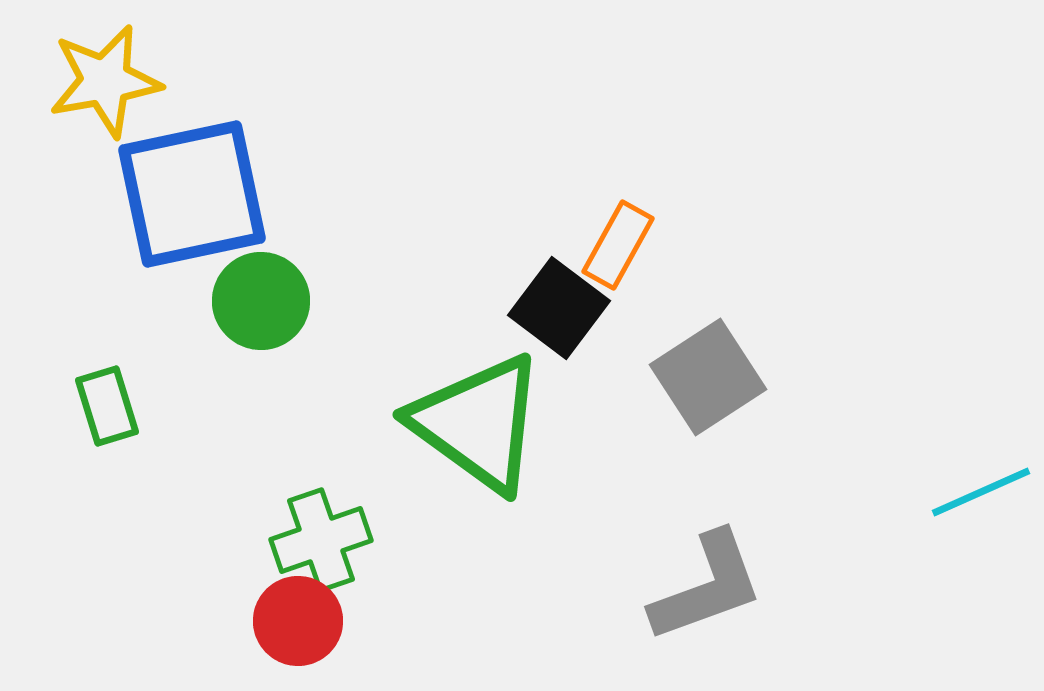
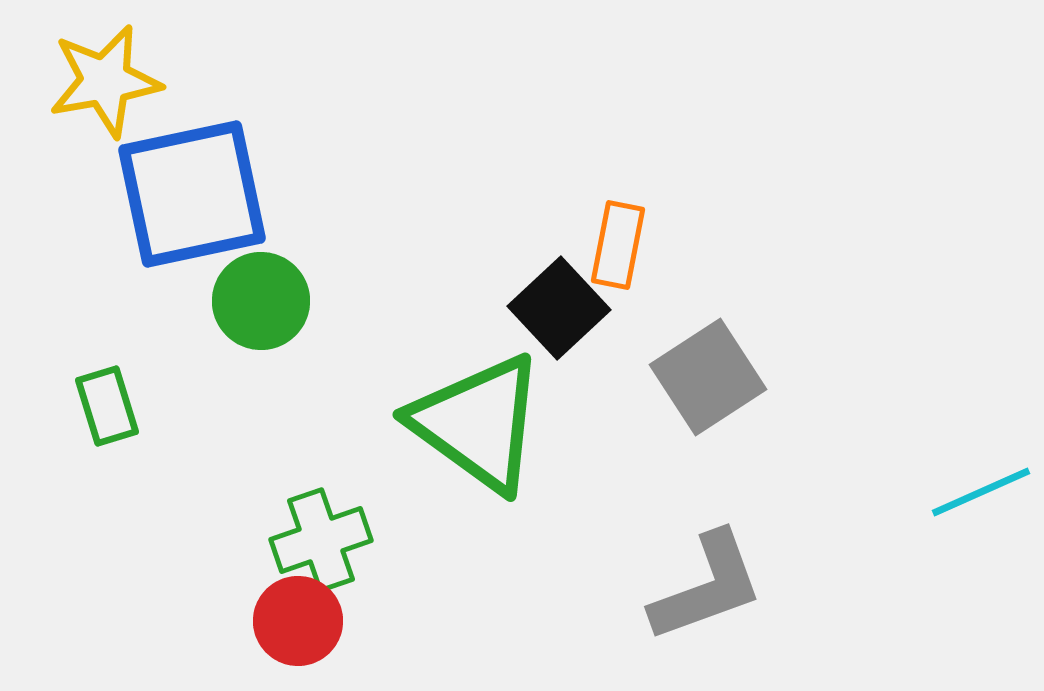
orange rectangle: rotated 18 degrees counterclockwise
black square: rotated 10 degrees clockwise
